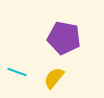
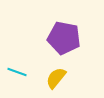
yellow semicircle: moved 2 px right
